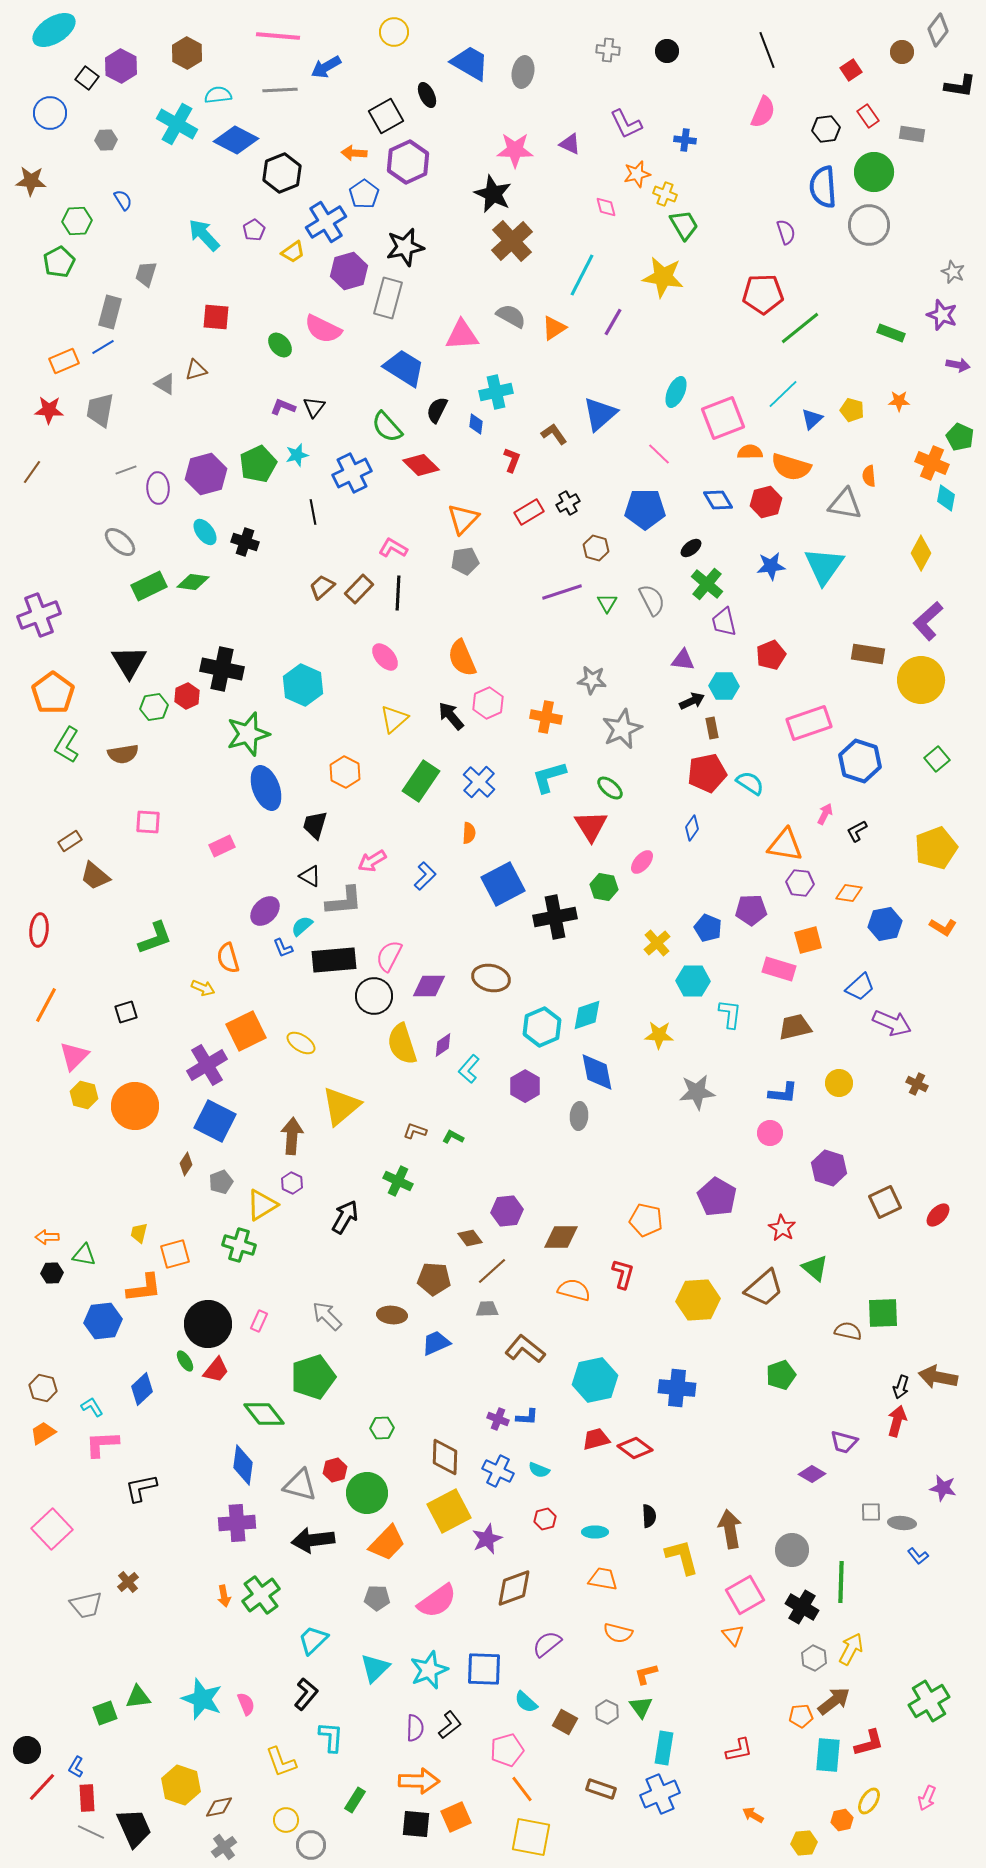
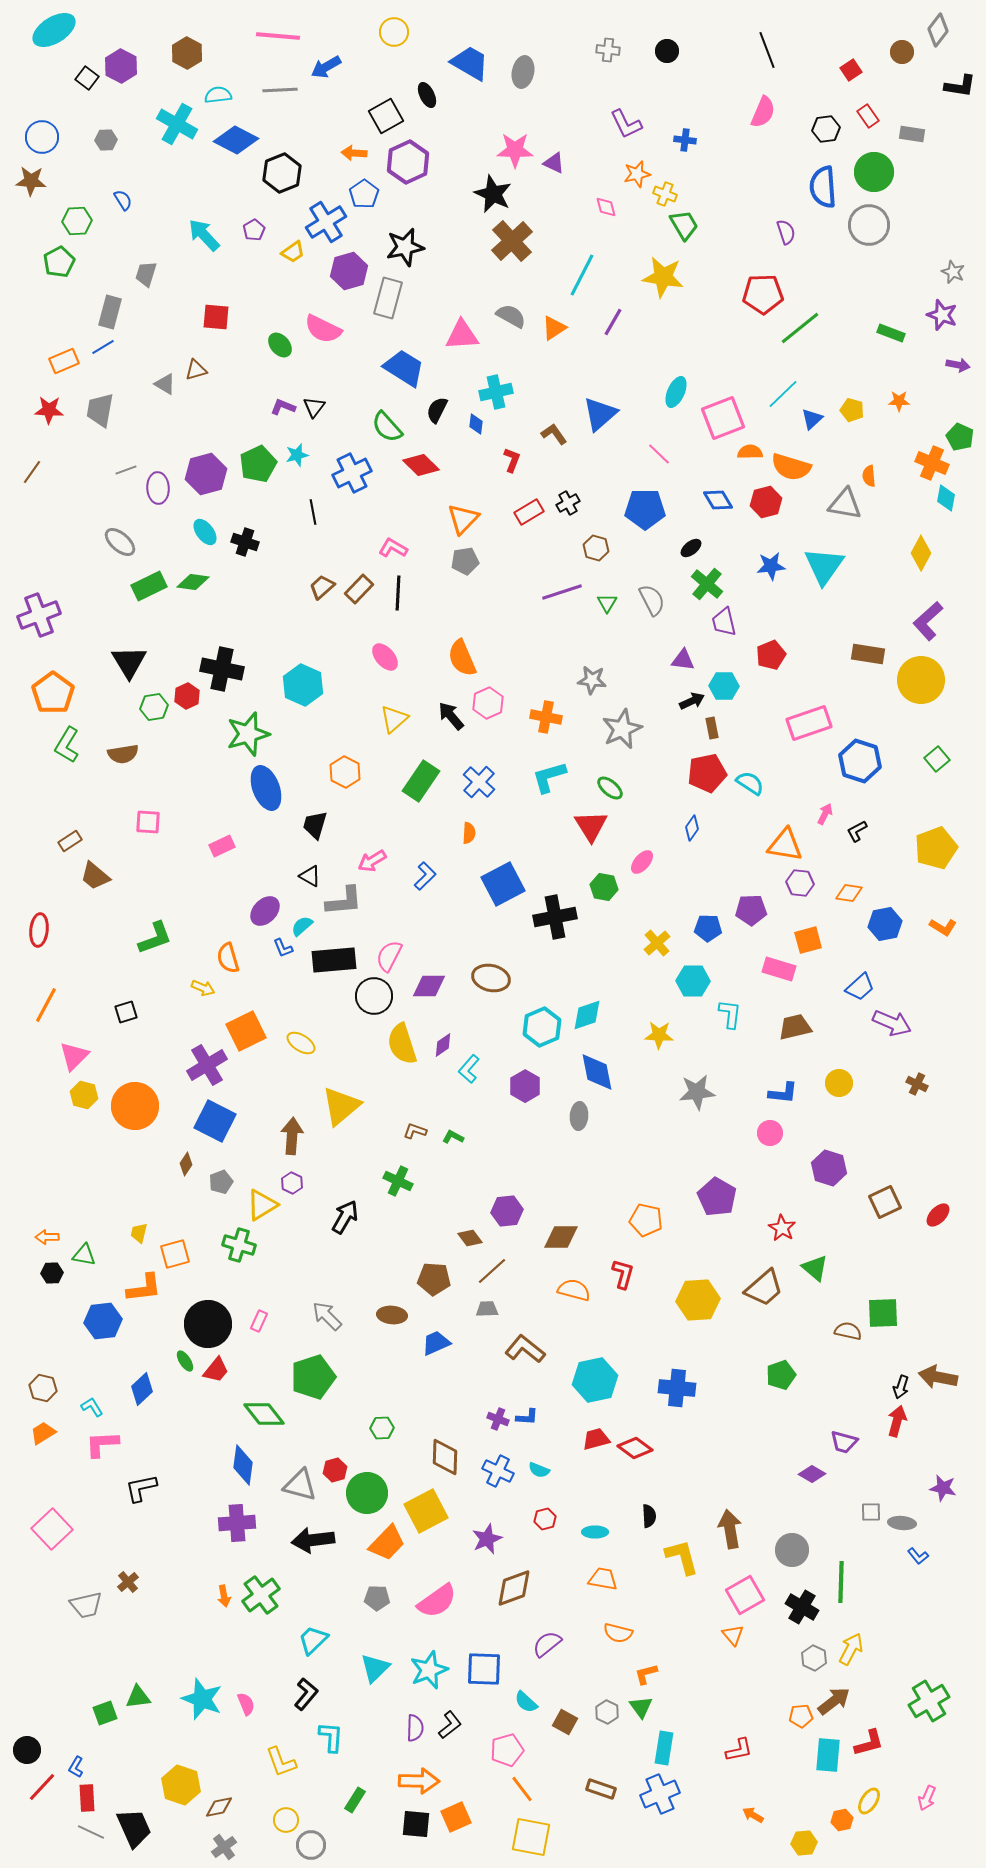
blue circle at (50, 113): moved 8 px left, 24 px down
purple triangle at (570, 144): moved 16 px left, 19 px down
blue pentagon at (708, 928): rotated 20 degrees counterclockwise
yellow square at (449, 1511): moved 23 px left
